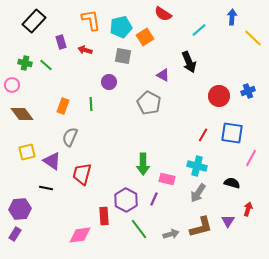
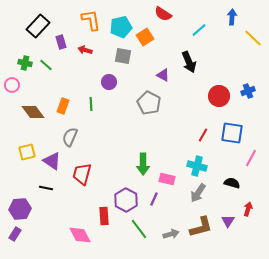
black rectangle at (34, 21): moved 4 px right, 5 px down
brown diamond at (22, 114): moved 11 px right, 2 px up
pink diamond at (80, 235): rotated 70 degrees clockwise
